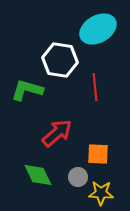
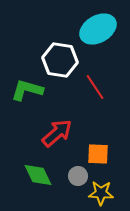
red line: rotated 28 degrees counterclockwise
gray circle: moved 1 px up
